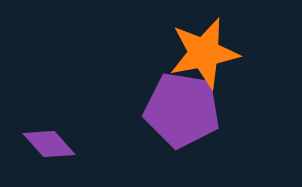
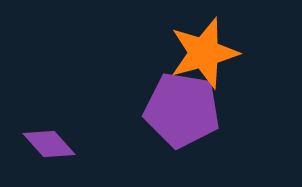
orange star: rotated 4 degrees counterclockwise
